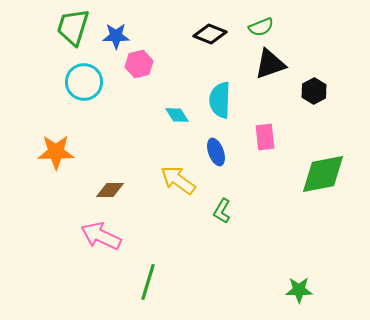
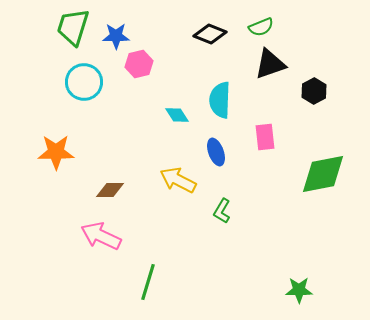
yellow arrow: rotated 9 degrees counterclockwise
